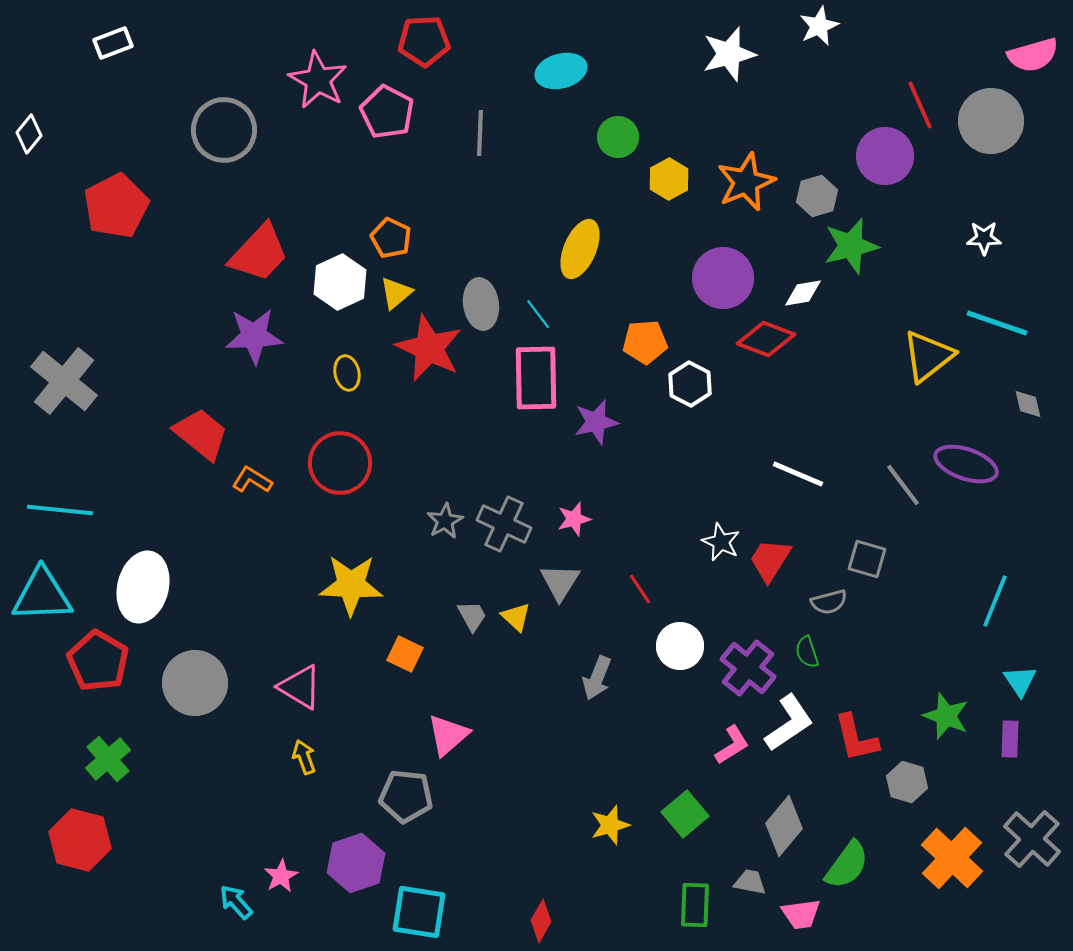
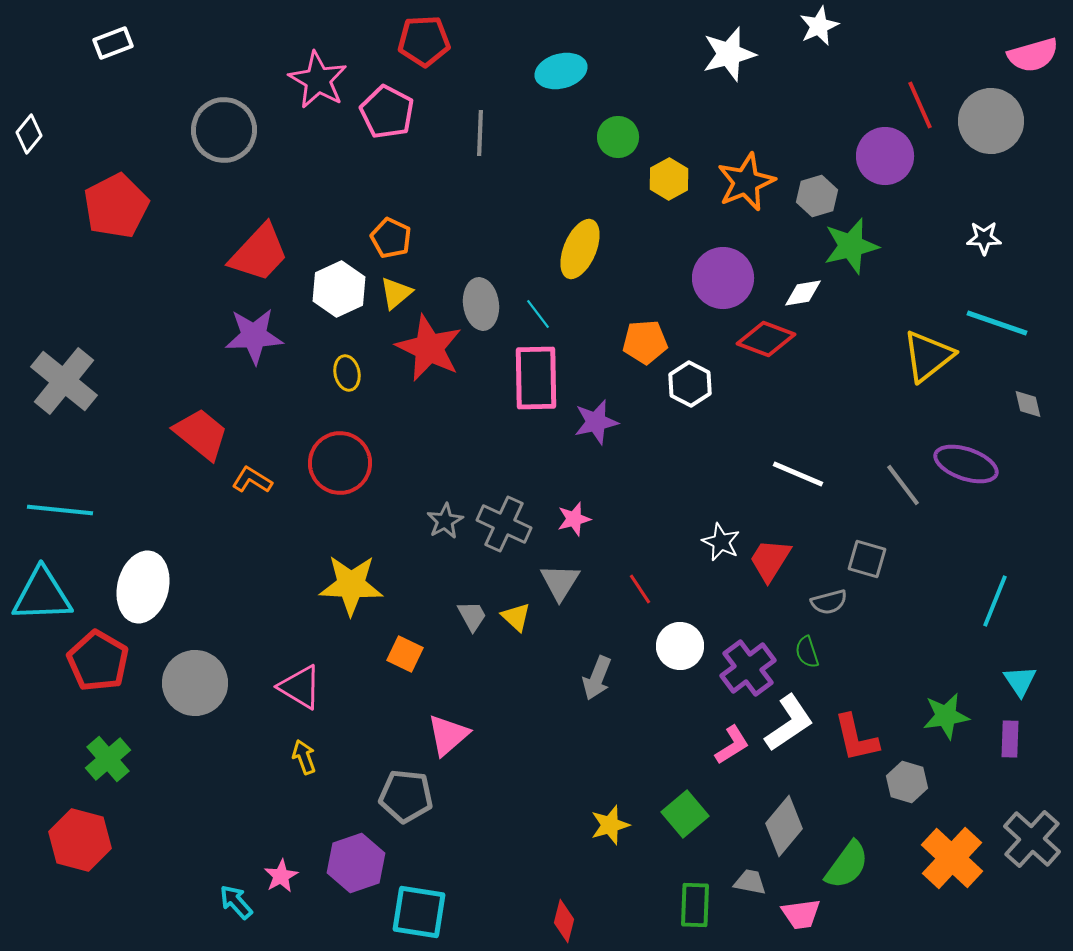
white hexagon at (340, 282): moved 1 px left, 7 px down
purple cross at (748, 668): rotated 14 degrees clockwise
green star at (946, 716): rotated 30 degrees counterclockwise
red diamond at (541, 921): moved 23 px right; rotated 15 degrees counterclockwise
